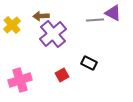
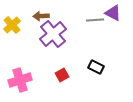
black rectangle: moved 7 px right, 4 px down
